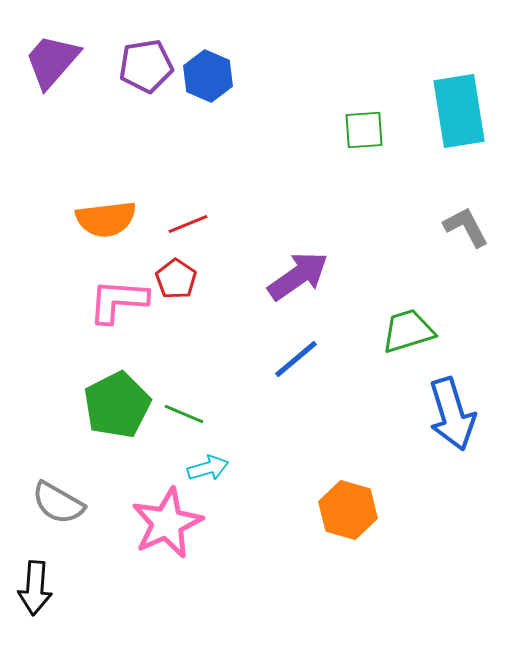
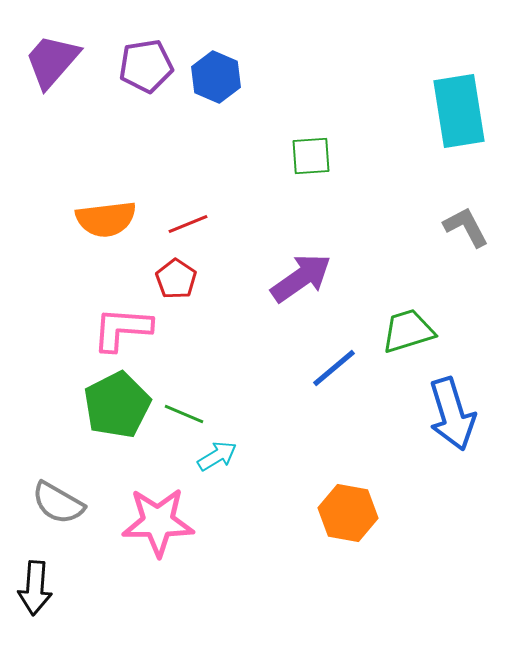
blue hexagon: moved 8 px right, 1 px down
green square: moved 53 px left, 26 px down
purple arrow: moved 3 px right, 2 px down
pink L-shape: moved 4 px right, 28 px down
blue line: moved 38 px right, 9 px down
cyan arrow: moved 9 px right, 12 px up; rotated 15 degrees counterclockwise
orange hexagon: moved 3 px down; rotated 6 degrees counterclockwise
pink star: moved 9 px left, 1 px up; rotated 24 degrees clockwise
